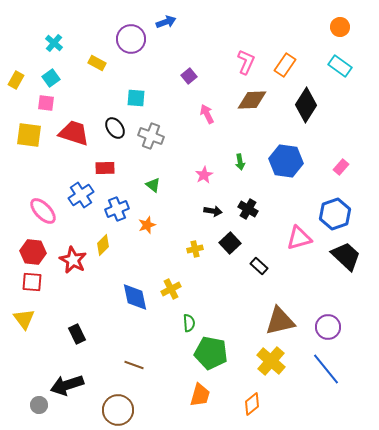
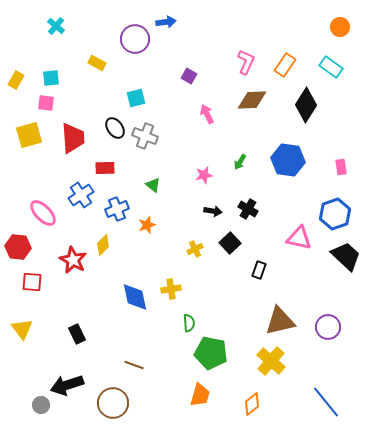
blue arrow at (166, 22): rotated 12 degrees clockwise
purple circle at (131, 39): moved 4 px right
cyan cross at (54, 43): moved 2 px right, 17 px up
cyan rectangle at (340, 66): moved 9 px left, 1 px down
purple square at (189, 76): rotated 21 degrees counterclockwise
cyan square at (51, 78): rotated 30 degrees clockwise
cyan square at (136, 98): rotated 18 degrees counterclockwise
red trapezoid at (74, 133): moved 1 px left, 5 px down; rotated 68 degrees clockwise
yellow square at (29, 135): rotated 24 degrees counterclockwise
gray cross at (151, 136): moved 6 px left
blue hexagon at (286, 161): moved 2 px right, 1 px up
green arrow at (240, 162): rotated 42 degrees clockwise
pink rectangle at (341, 167): rotated 49 degrees counterclockwise
pink star at (204, 175): rotated 18 degrees clockwise
pink ellipse at (43, 211): moved 2 px down
pink triangle at (299, 238): rotated 28 degrees clockwise
yellow cross at (195, 249): rotated 14 degrees counterclockwise
red hexagon at (33, 252): moved 15 px left, 5 px up
black rectangle at (259, 266): moved 4 px down; rotated 66 degrees clockwise
yellow cross at (171, 289): rotated 18 degrees clockwise
yellow triangle at (24, 319): moved 2 px left, 10 px down
blue line at (326, 369): moved 33 px down
gray circle at (39, 405): moved 2 px right
brown circle at (118, 410): moved 5 px left, 7 px up
